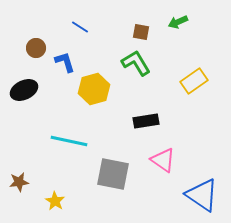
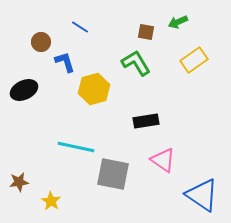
brown square: moved 5 px right
brown circle: moved 5 px right, 6 px up
yellow rectangle: moved 21 px up
cyan line: moved 7 px right, 6 px down
yellow star: moved 4 px left
